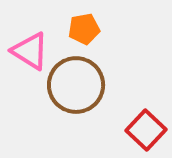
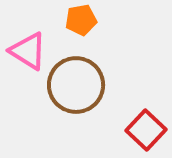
orange pentagon: moved 3 px left, 9 px up
pink triangle: moved 2 px left
